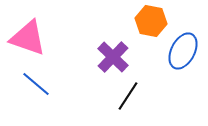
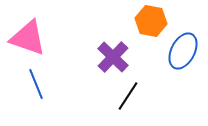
blue line: rotated 28 degrees clockwise
